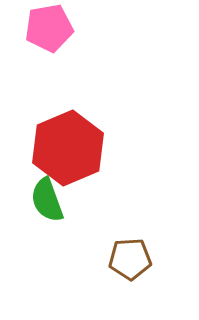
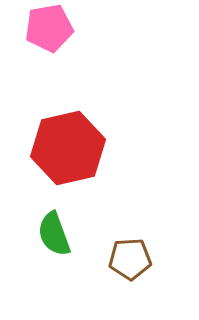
red hexagon: rotated 10 degrees clockwise
green semicircle: moved 7 px right, 34 px down
